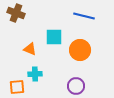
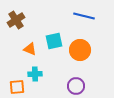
brown cross: moved 7 px down; rotated 36 degrees clockwise
cyan square: moved 4 px down; rotated 12 degrees counterclockwise
